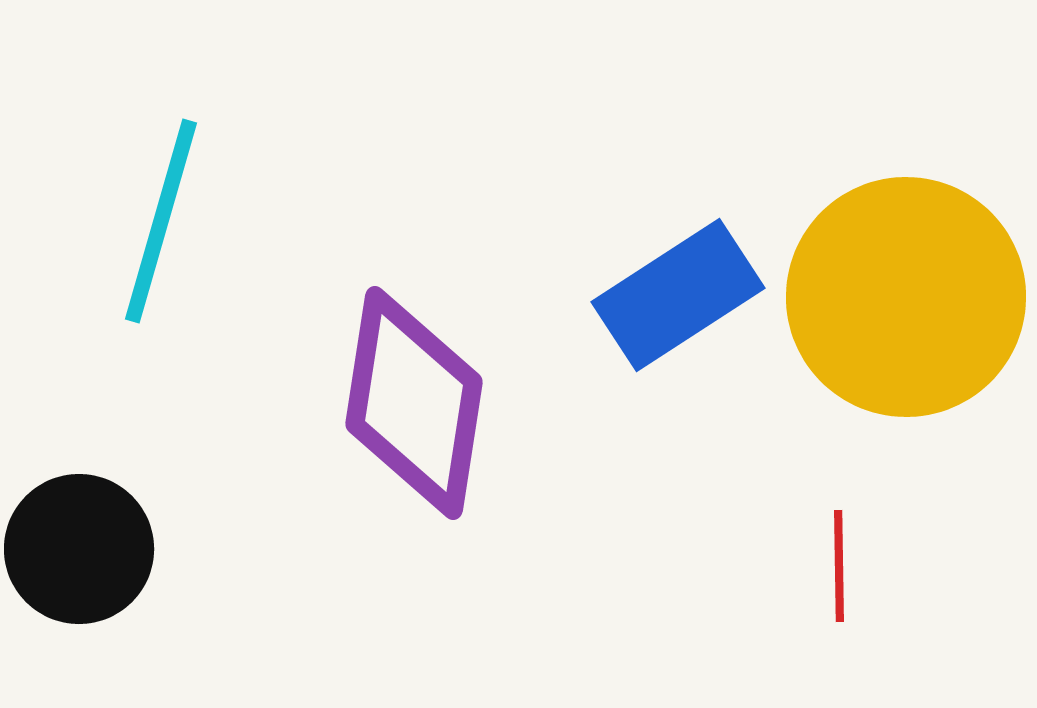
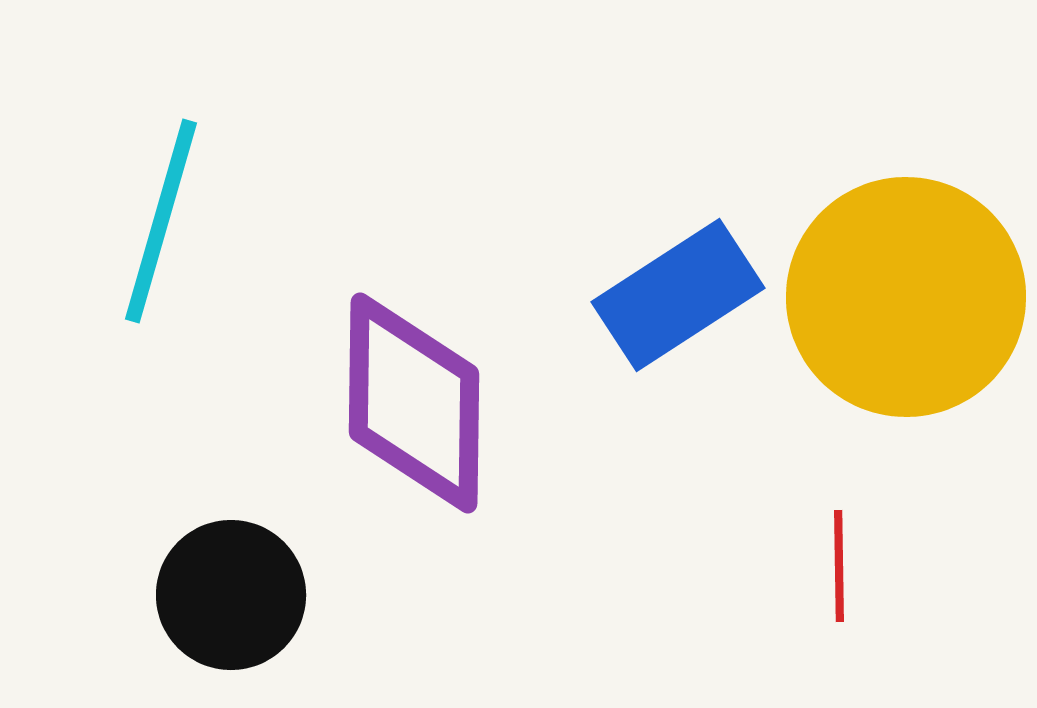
purple diamond: rotated 8 degrees counterclockwise
black circle: moved 152 px right, 46 px down
